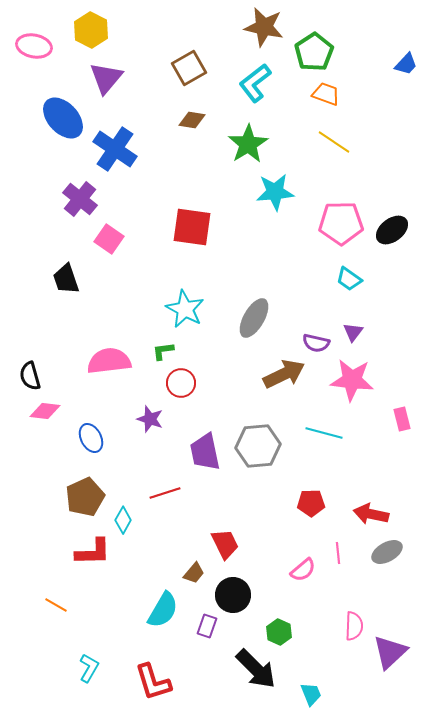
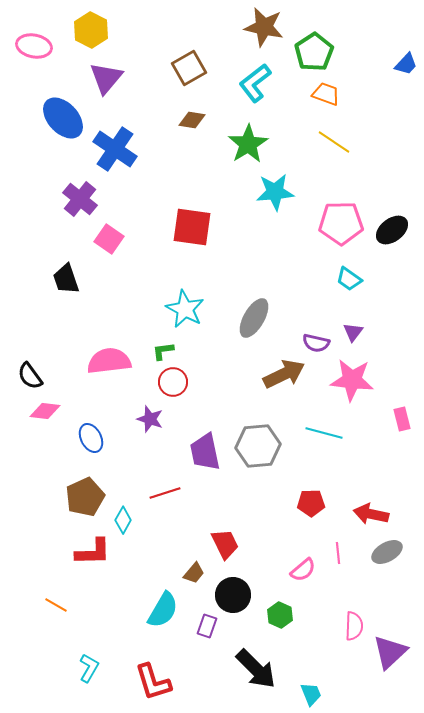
black semicircle at (30, 376): rotated 20 degrees counterclockwise
red circle at (181, 383): moved 8 px left, 1 px up
green hexagon at (279, 632): moved 1 px right, 17 px up
